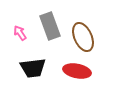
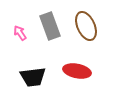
brown ellipse: moved 3 px right, 11 px up
black trapezoid: moved 9 px down
